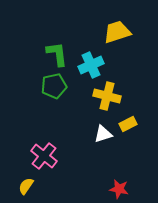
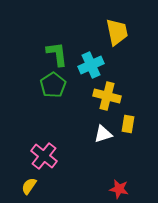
yellow trapezoid: rotated 96 degrees clockwise
green pentagon: moved 1 px left, 1 px up; rotated 20 degrees counterclockwise
yellow rectangle: rotated 54 degrees counterclockwise
yellow semicircle: moved 3 px right
